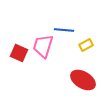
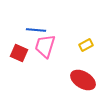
blue line: moved 28 px left
pink trapezoid: moved 2 px right
